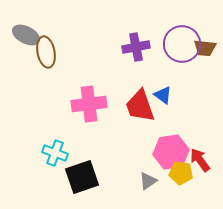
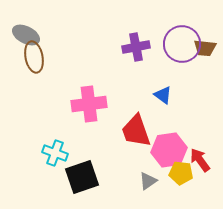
brown ellipse: moved 12 px left, 5 px down
red trapezoid: moved 4 px left, 25 px down
pink hexagon: moved 2 px left, 2 px up
